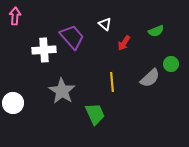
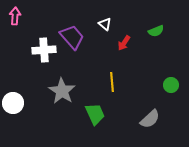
green circle: moved 21 px down
gray semicircle: moved 41 px down
